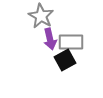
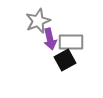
gray star: moved 3 px left, 5 px down; rotated 20 degrees clockwise
